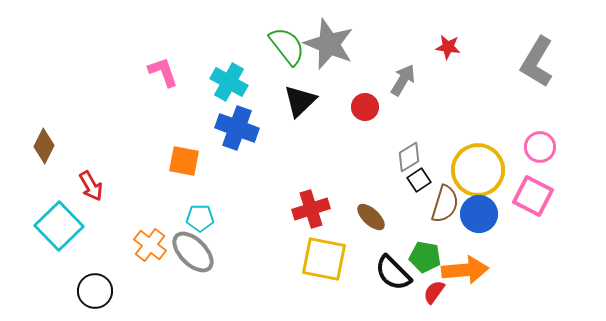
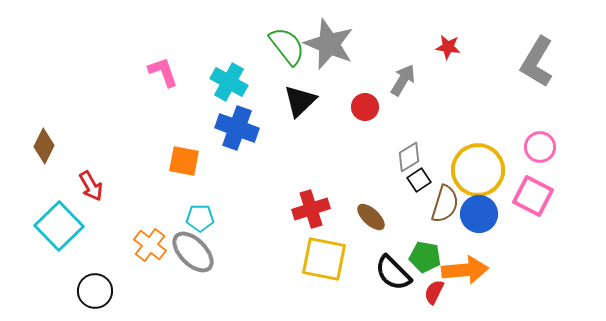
red semicircle: rotated 10 degrees counterclockwise
